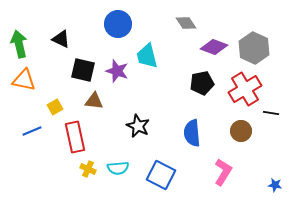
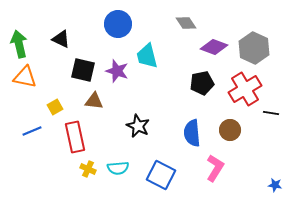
orange triangle: moved 1 px right, 3 px up
brown circle: moved 11 px left, 1 px up
pink L-shape: moved 8 px left, 4 px up
